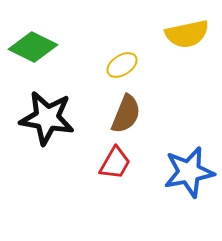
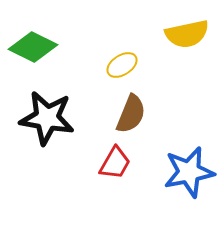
brown semicircle: moved 5 px right
